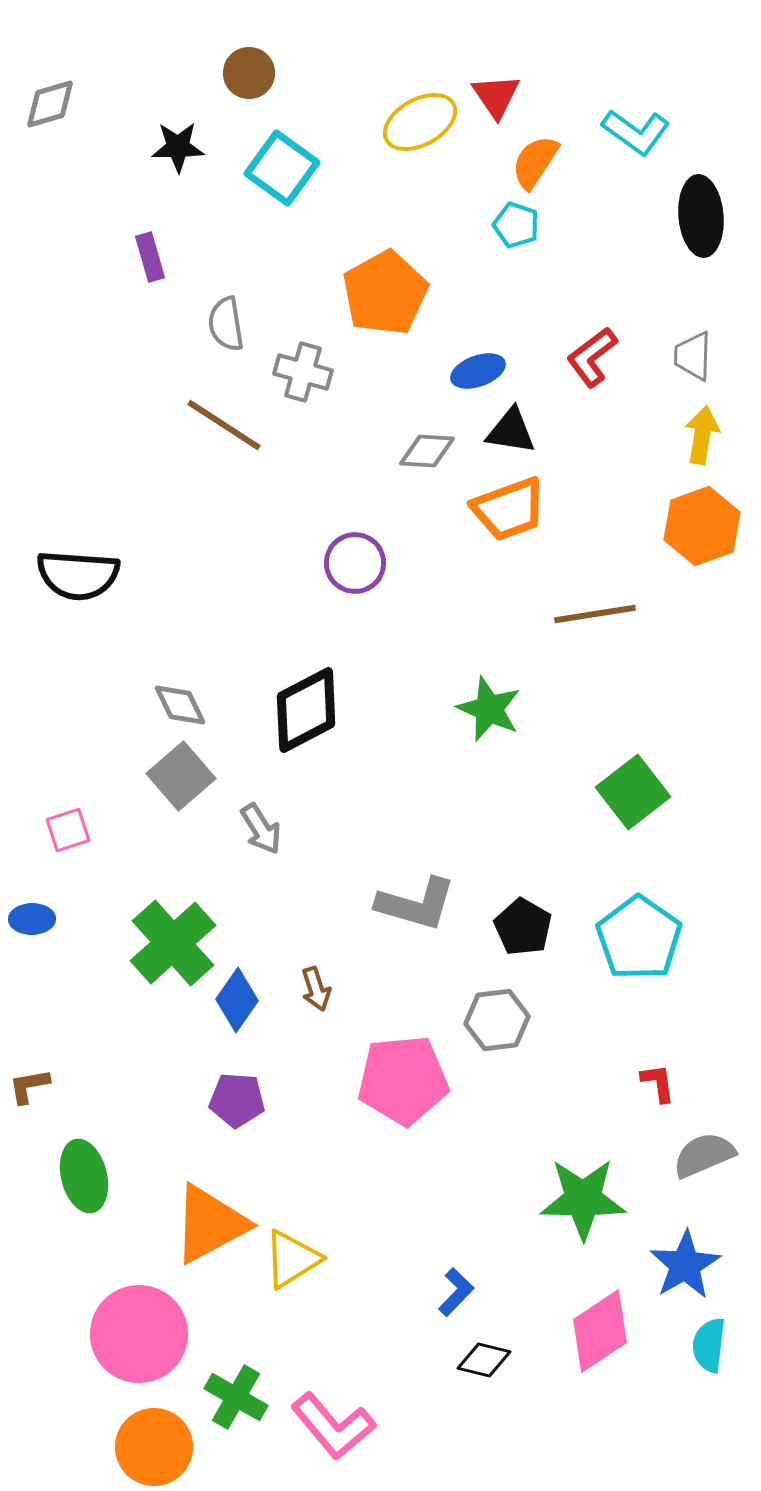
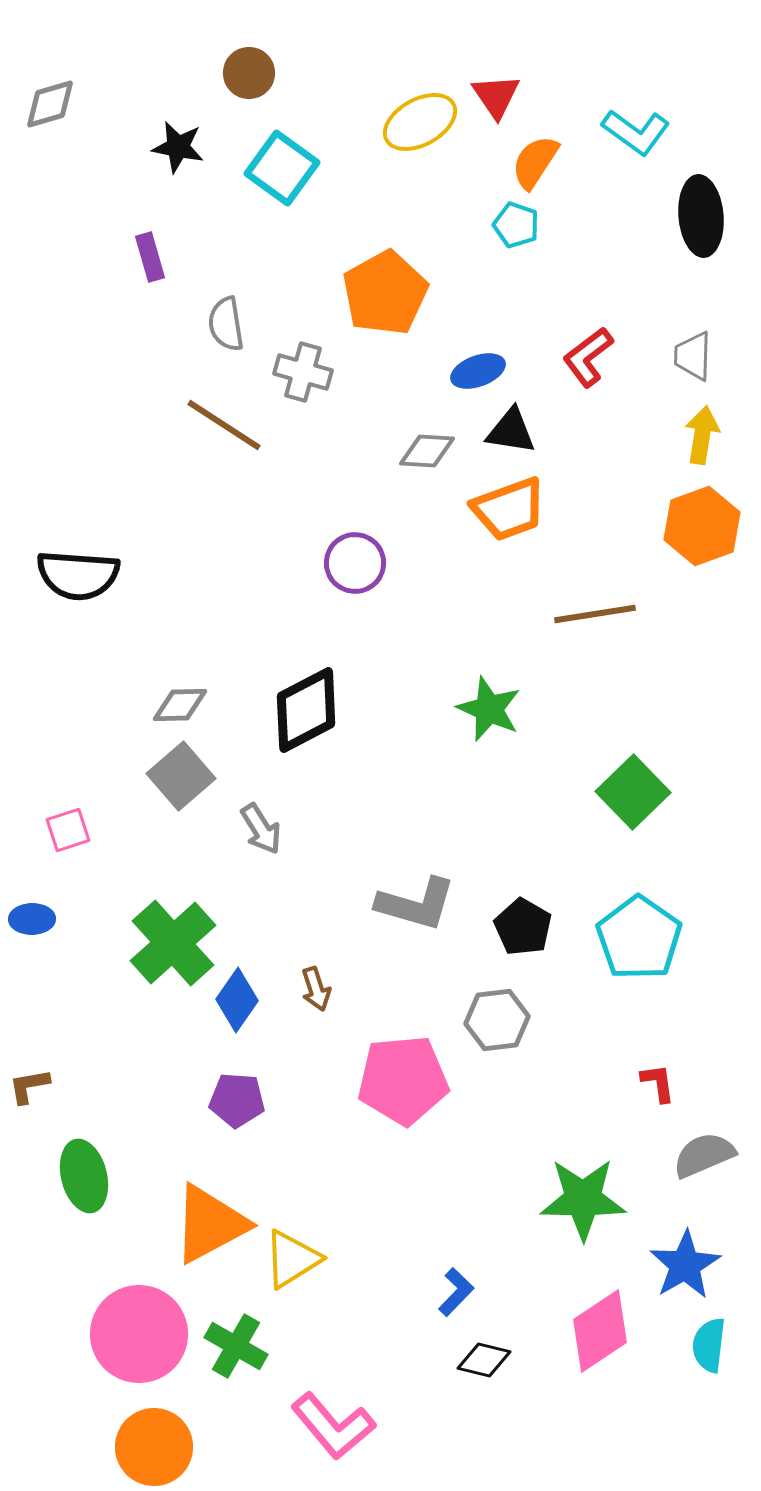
black star at (178, 147): rotated 12 degrees clockwise
red L-shape at (592, 357): moved 4 px left
gray diamond at (180, 705): rotated 66 degrees counterclockwise
green square at (633, 792): rotated 6 degrees counterclockwise
green cross at (236, 1397): moved 51 px up
